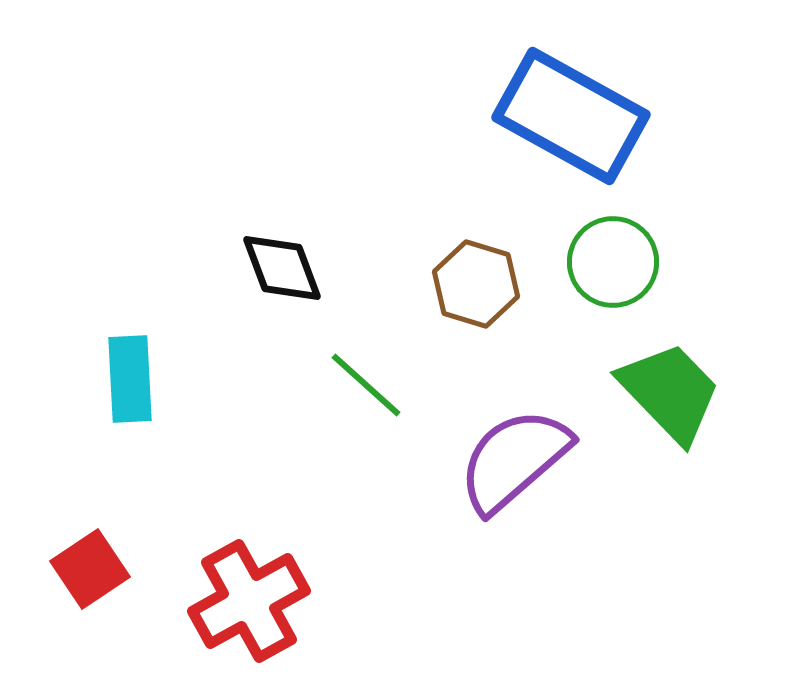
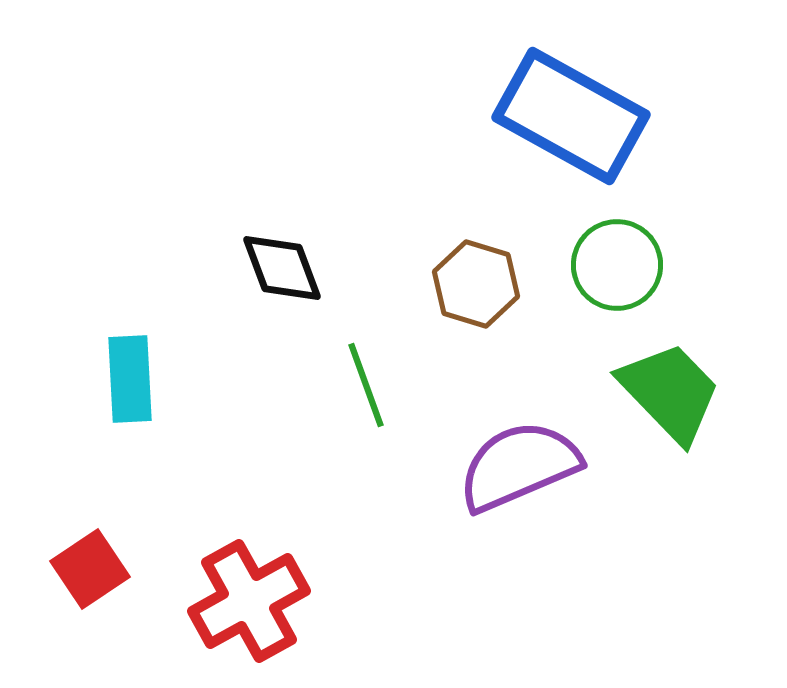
green circle: moved 4 px right, 3 px down
green line: rotated 28 degrees clockwise
purple semicircle: moved 5 px right, 6 px down; rotated 18 degrees clockwise
